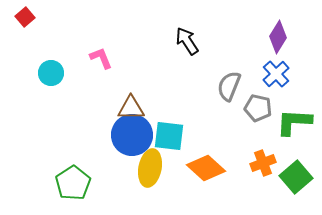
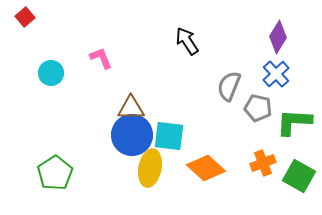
green square: moved 3 px right, 1 px up; rotated 20 degrees counterclockwise
green pentagon: moved 18 px left, 10 px up
